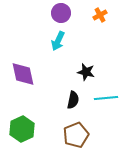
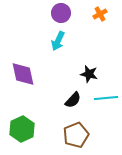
orange cross: moved 1 px up
black star: moved 3 px right, 2 px down
black semicircle: rotated 30 degrees clockwise
